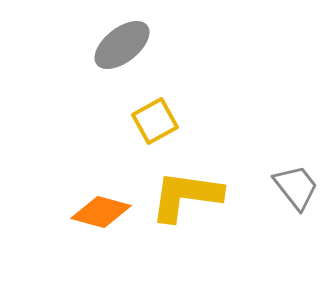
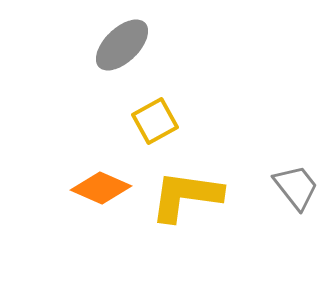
gray ellipse: rotated 6 degrees counterclockwise
orange diamond: moved 24 px up; rotated 8 degrees clockwise
